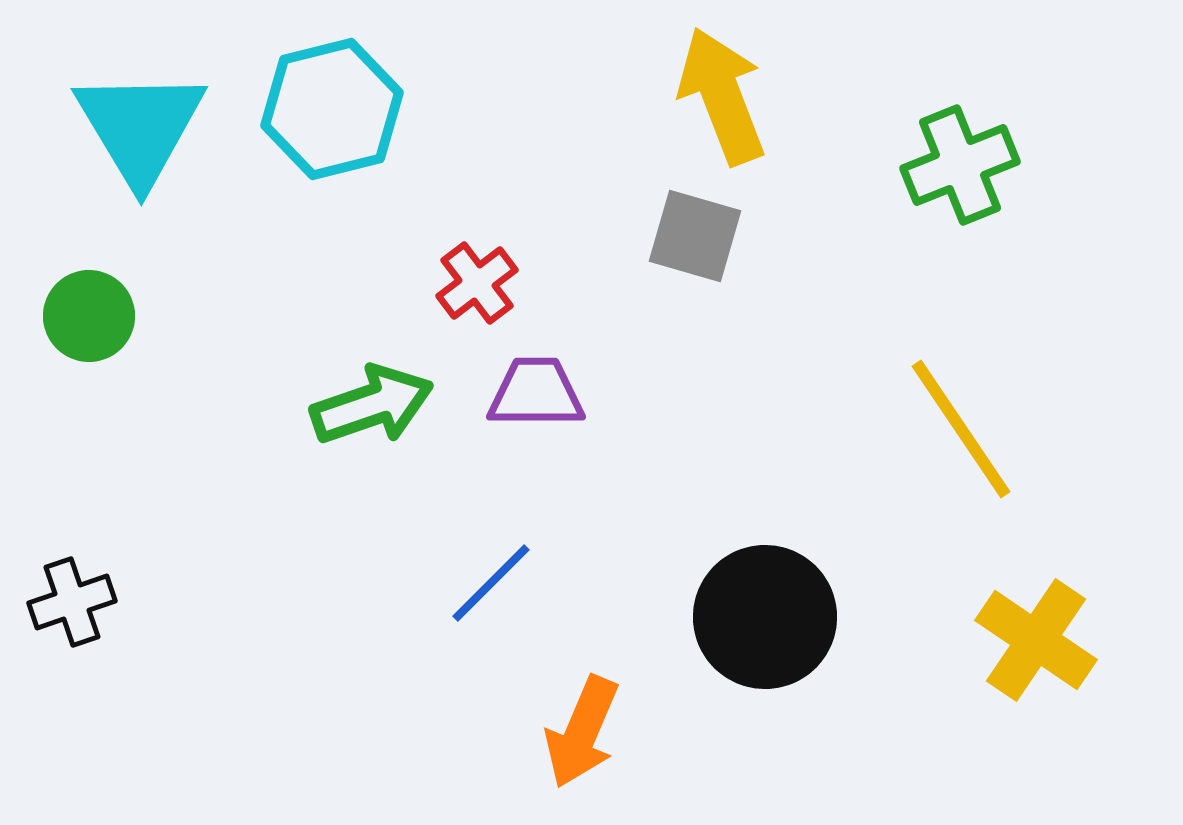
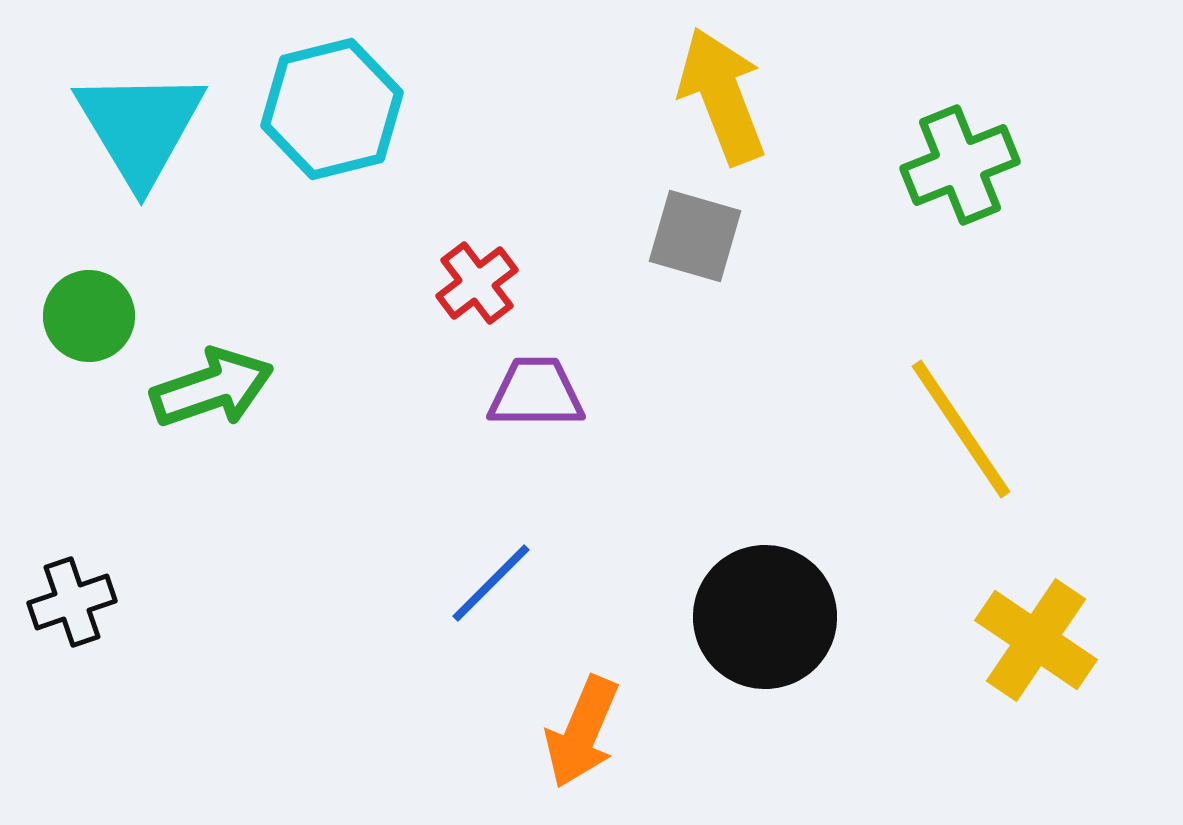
green arrow: moved 160 px left, 17 px up
